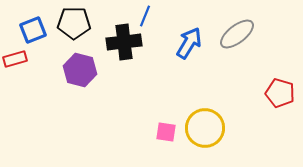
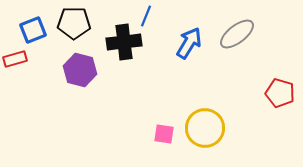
blue line: moved 1 px right
pink square: moved 2 px left, 2 px down
